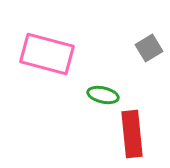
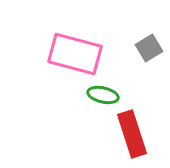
pink rectangle: moved 28 px right
red rectangle: rotated 12 degrees counterclockwise
